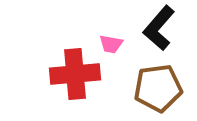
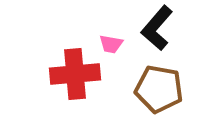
black L-shape: moved 2 px left
brown pentagon: moved 1 px right, 1 px down; rotated 18 degrees clockwise
